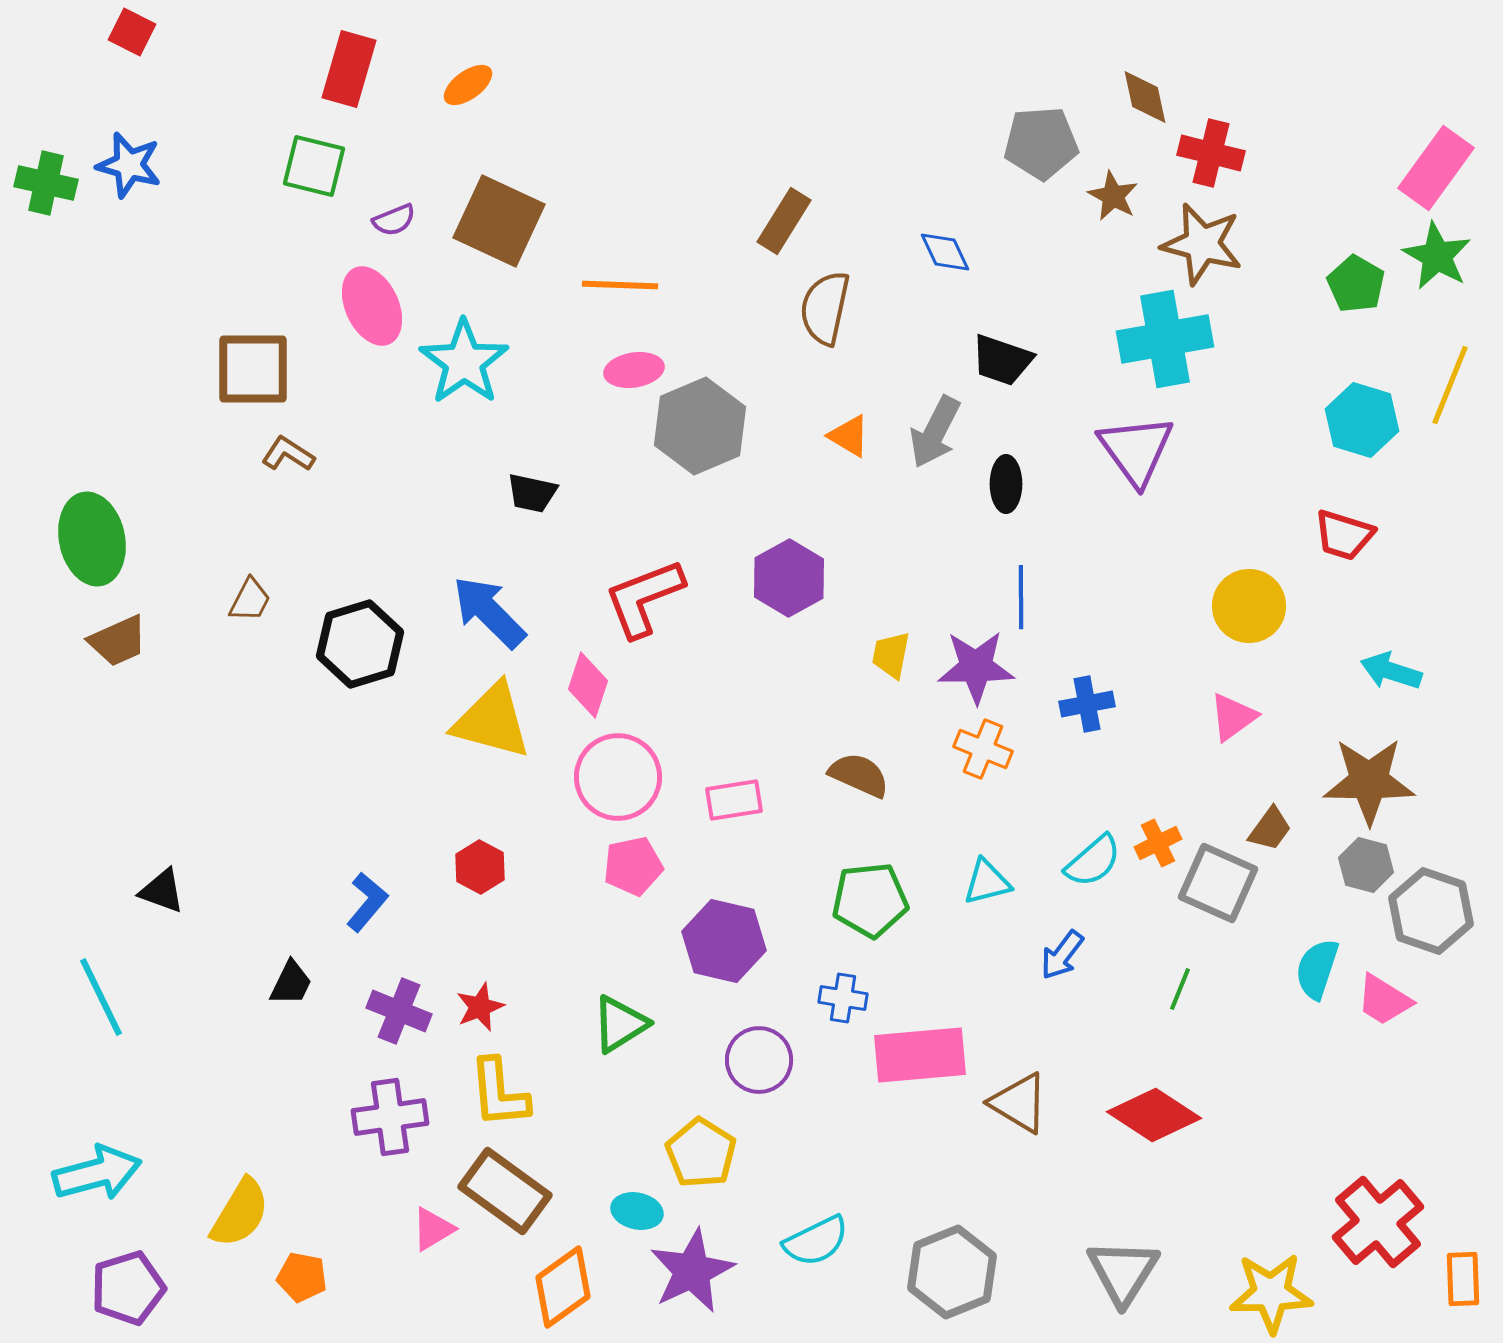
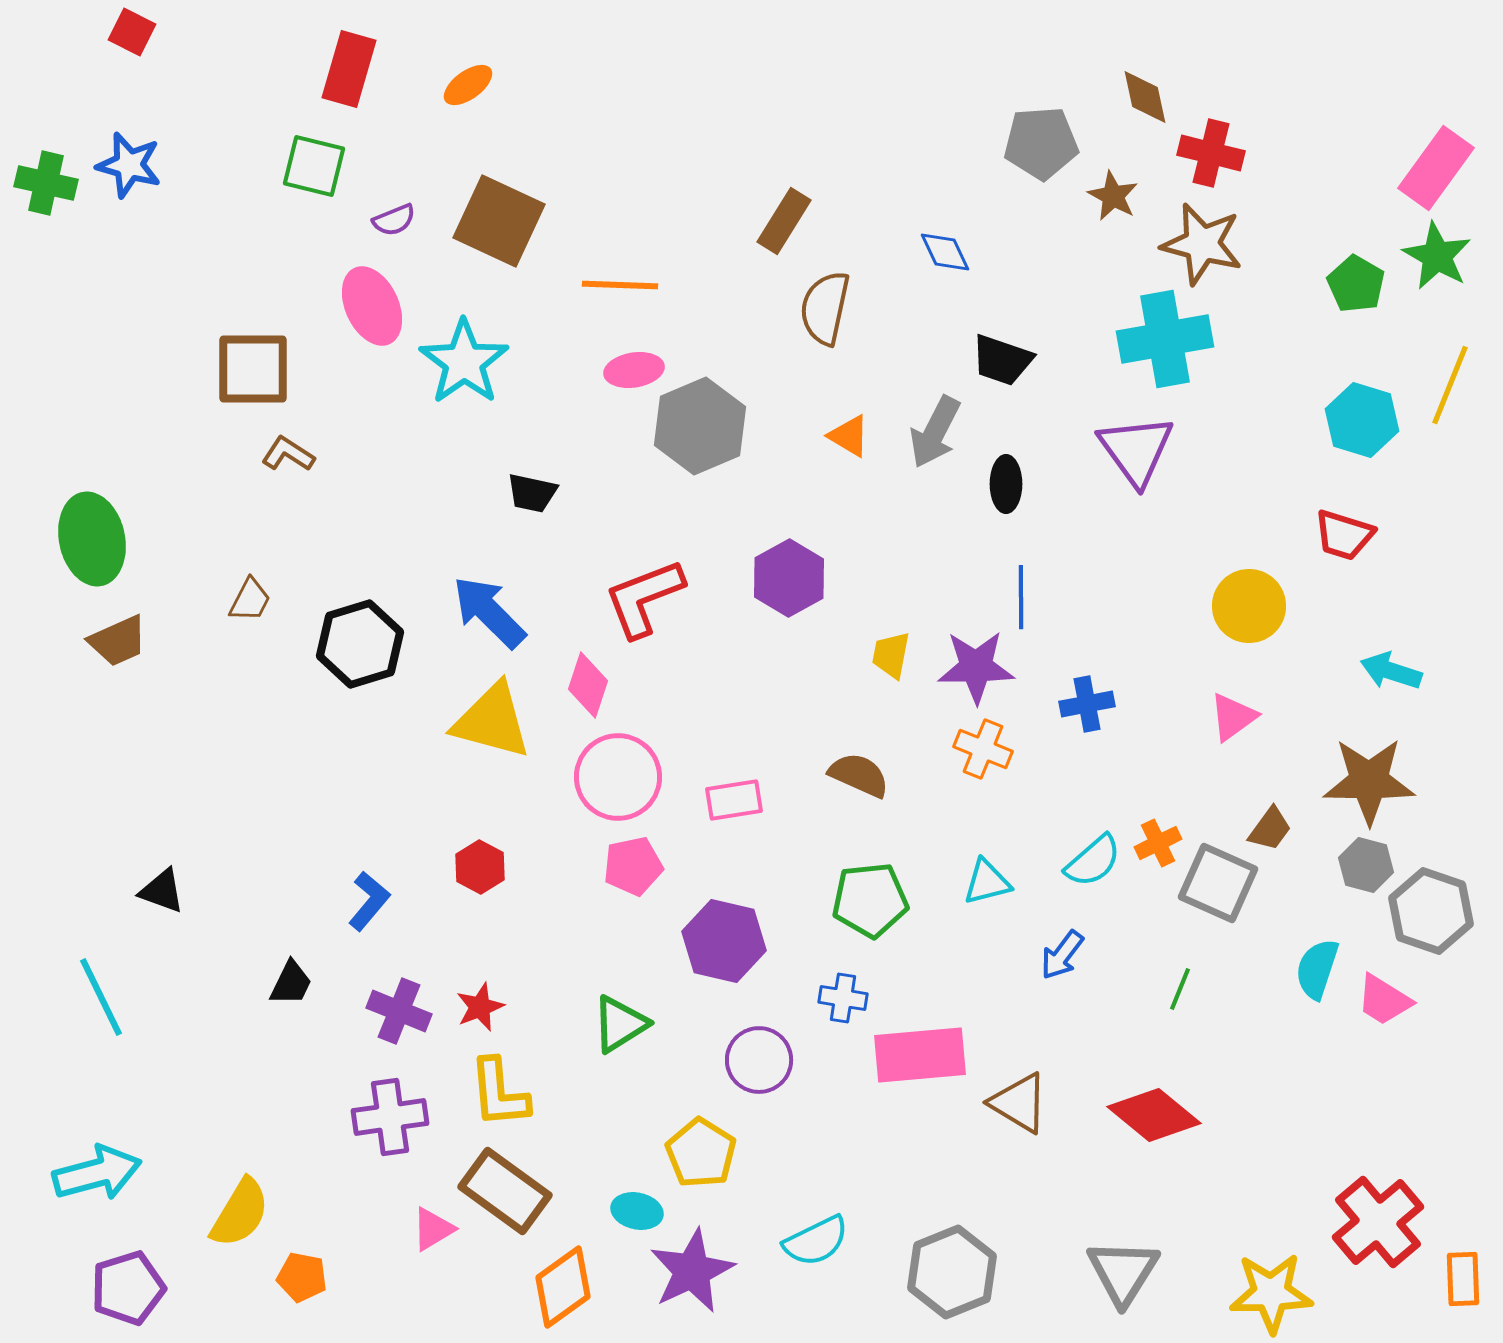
blue L-shape at (367, 902): moved 2 px right, 1 px up
red diamond at (1154, 1115): rotated 6 degrees clockwise
